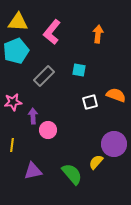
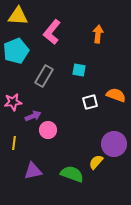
yellow triangle: moved 6 px up
gray rectangle: rotated 15 degrees counterclockwise
purple arrow: rotated 70 degrees clockwise
yellow line: moved 2 px right, 2 px up
green semicircle: rotated 30 degrees counterclockwise
